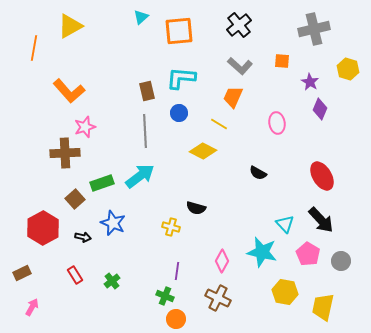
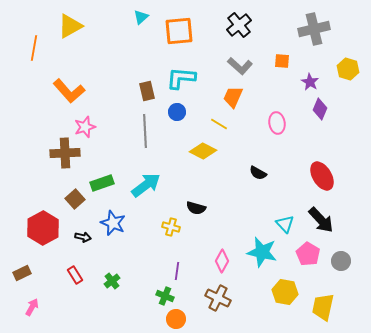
blue circle at (179, 113): moved 2 px left, 1 px up
cyan arrow at (140, 176): moved 6 px right, 9 px down
